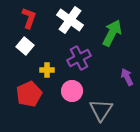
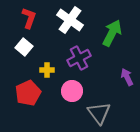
white square: moved 1 px left, 1 px down
red pentagon: moved 1 px left, 1 px up
gray triangle: moved 2 px left, 3 px down; rotated 10 degrees counterclockwise
